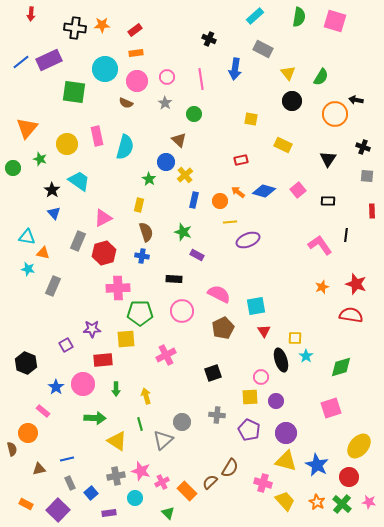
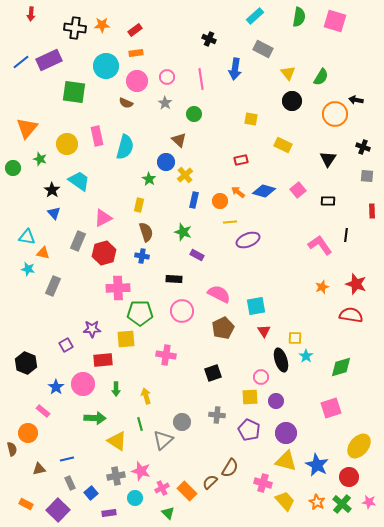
cyan circle at (105, 69): moved 1 px right, 3 px up
pink cross at (166, 355): rotated 36 degrees clockwise
pink cross at (162, 482): moved 6 px down
